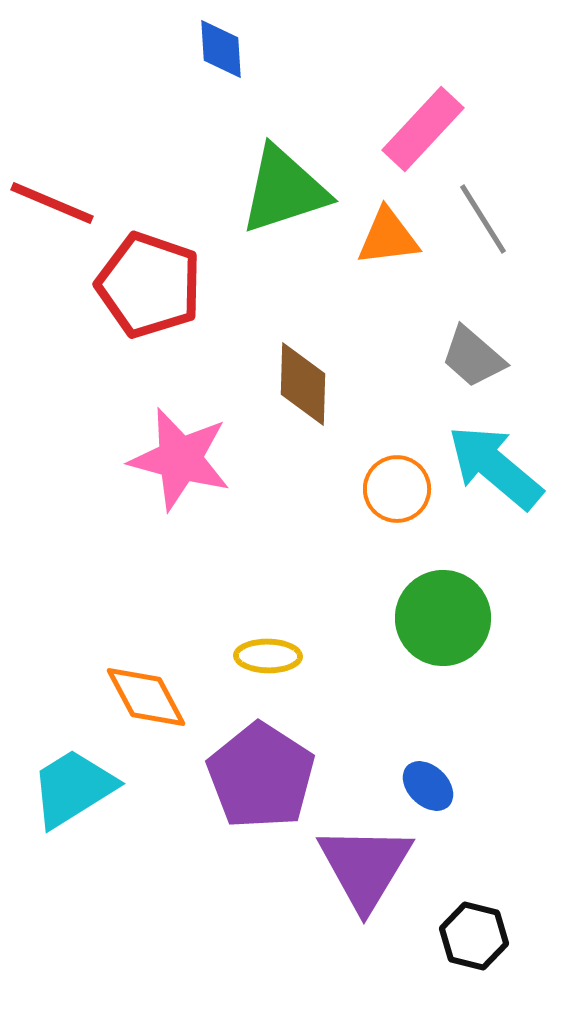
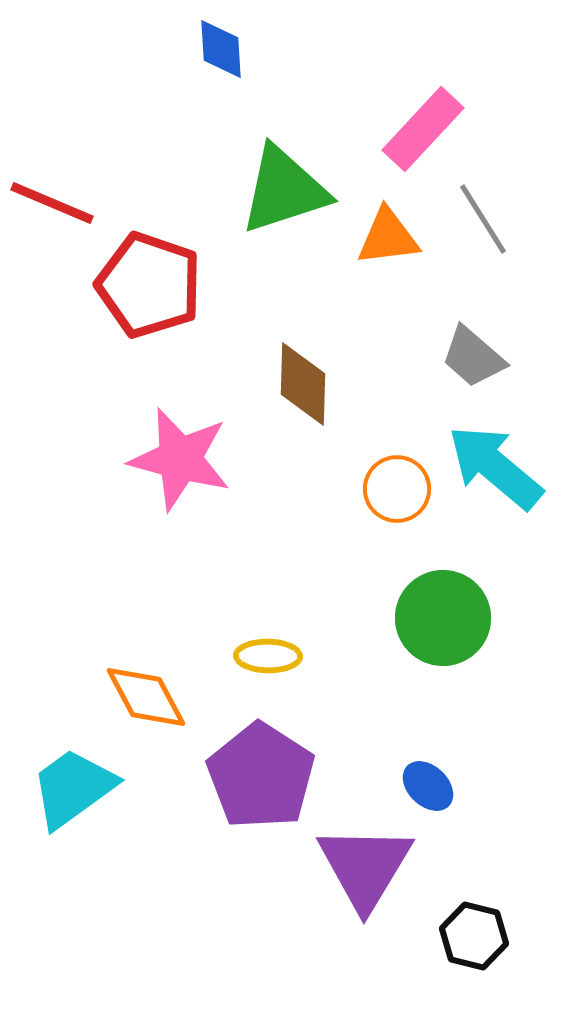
cyan trapezoid: rotated 4 degrees counterclockwise
